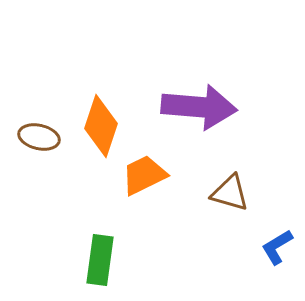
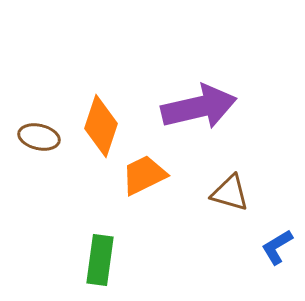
purple arrow: rotated 18 degrees counterclockwise
